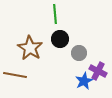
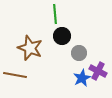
black circle: moved 2 px right, 3 px up
brown star: rotated 10 degrees counterclockwise
blue star: moved 2 px left, 3 px up
